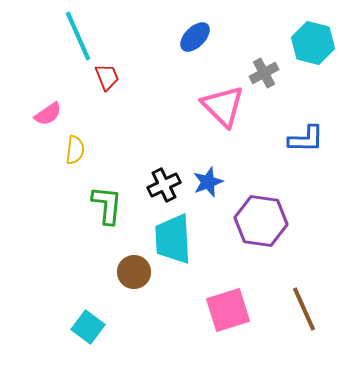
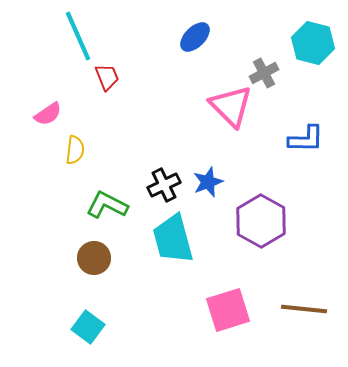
pink triangle: moved 8 px right
green L-shape: rotated 69 degrees counterclockwise
purple hexagon: rotated 21 degrees clockwise
cyan trapezoid: rotated 12 degrees counterclockwise
brown circle: moved 40 px left, 14 px up
brown line: rotated 60 degrees counterclockwise
